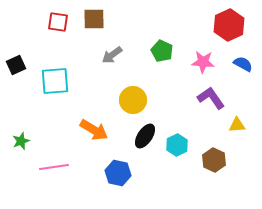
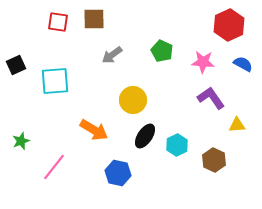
pink line: rotated 44 degrees counterclockwise
